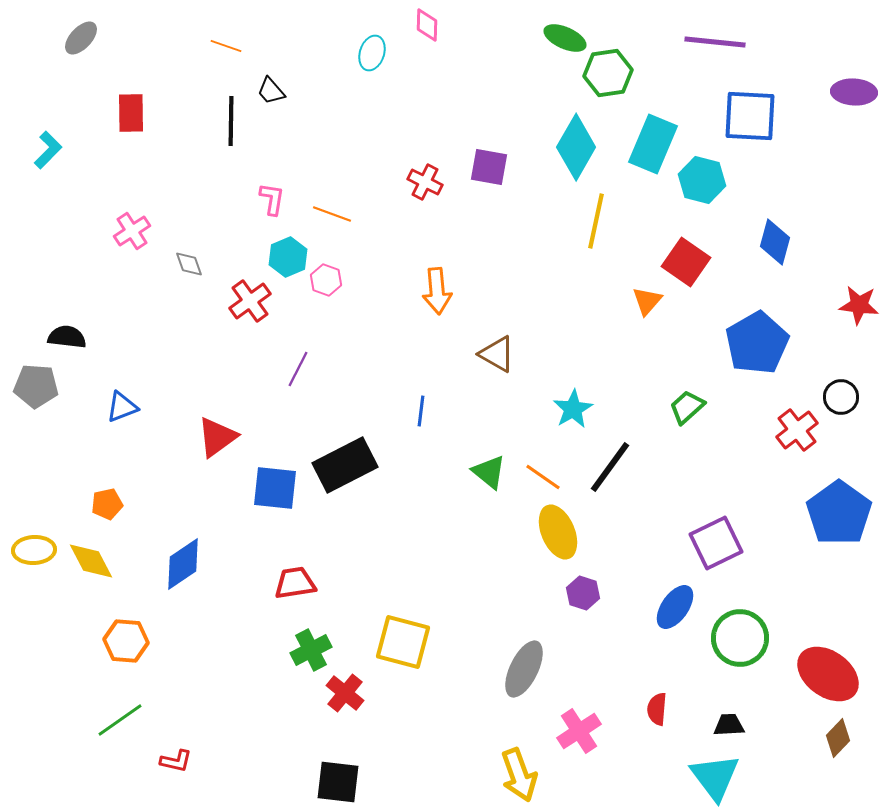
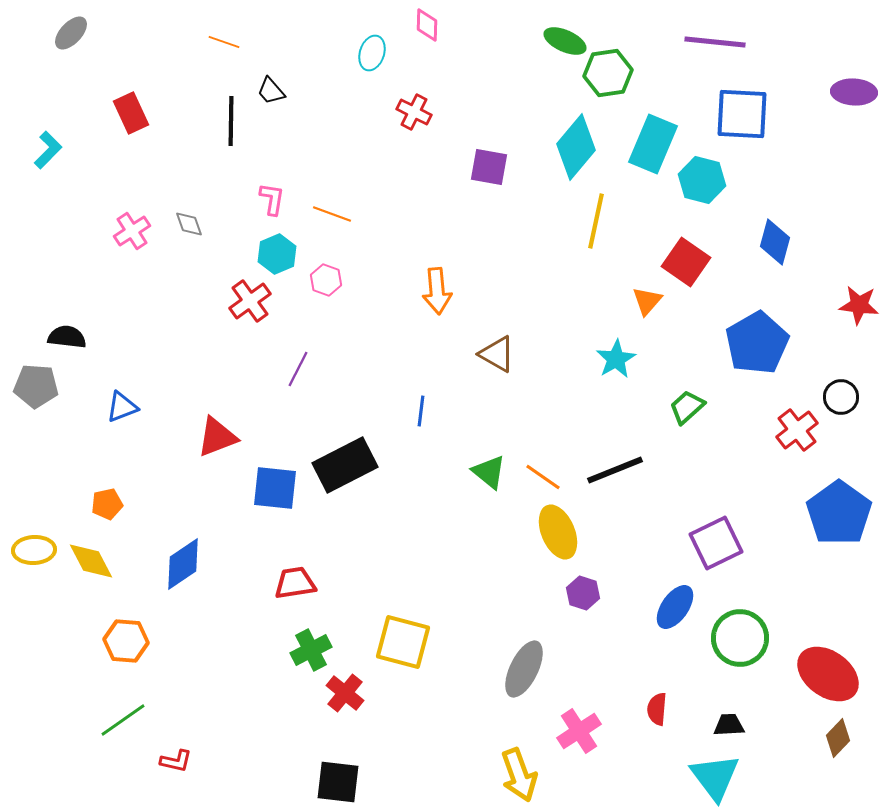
gray ellipse at (81, 38): moved 10 px left, 5 px up
green ellipse at (565, 38): moved 3 px down
orange line at (226, 46): moved 2 px left, 4 px up
red rectangle at (131, 113): rotated 24 degrees counterclockwise
blue square at (750, 116): moved 8 px left, 2 px up
cyan diamond at (576, 147): rotated 10 degrees clockwise
red cross at (425, 182): moved 11 px left, 70 px up
cyan hexagon at (288, 257): moved 11 px left, 3 px up
gray diamond at (189, 264): moved 40 px up
cyan star at (573, 409): moved 43 px right, 50 px up
red triangle at (217, 437): rotated 15 degrees clockwise
black line at (610, 467): moved 5 px right, 3 px down; rotated 32 degrees clockwise
green line at (120, 720): moved 3 px right
